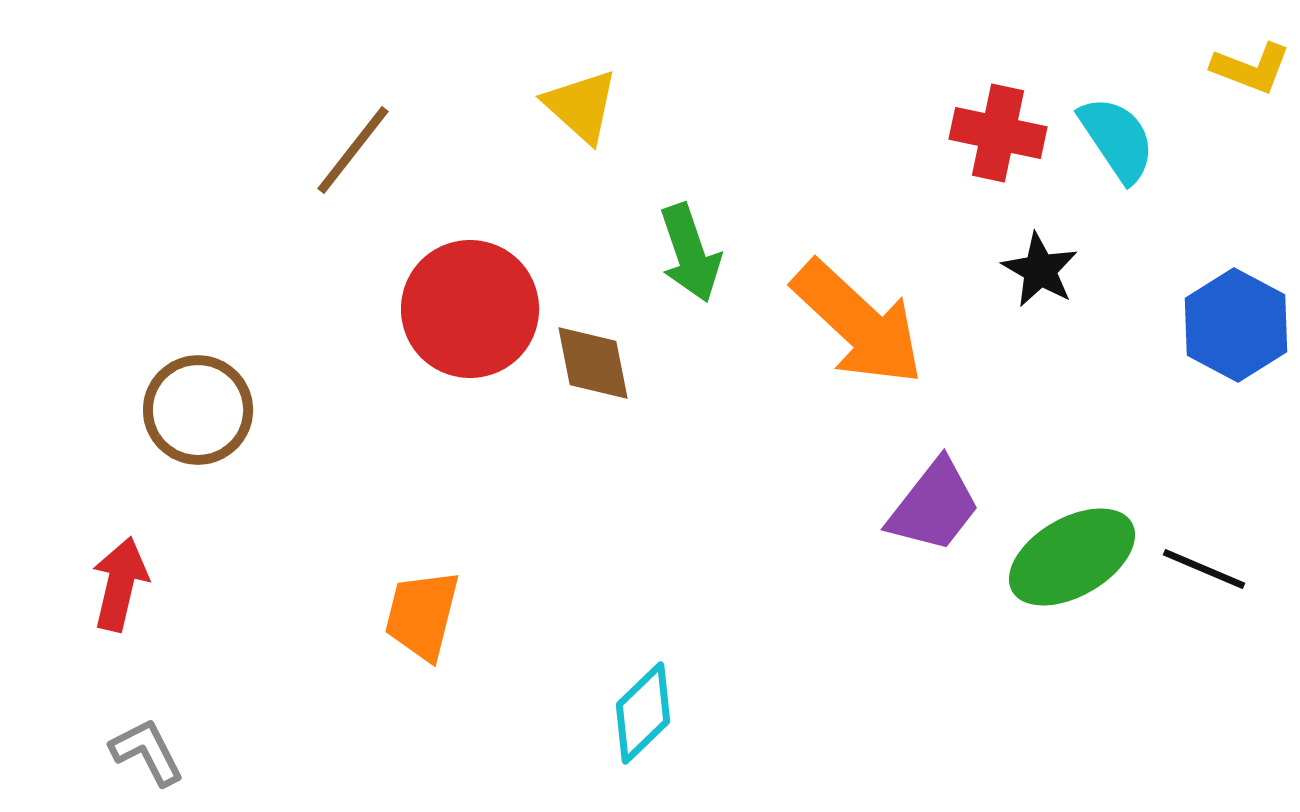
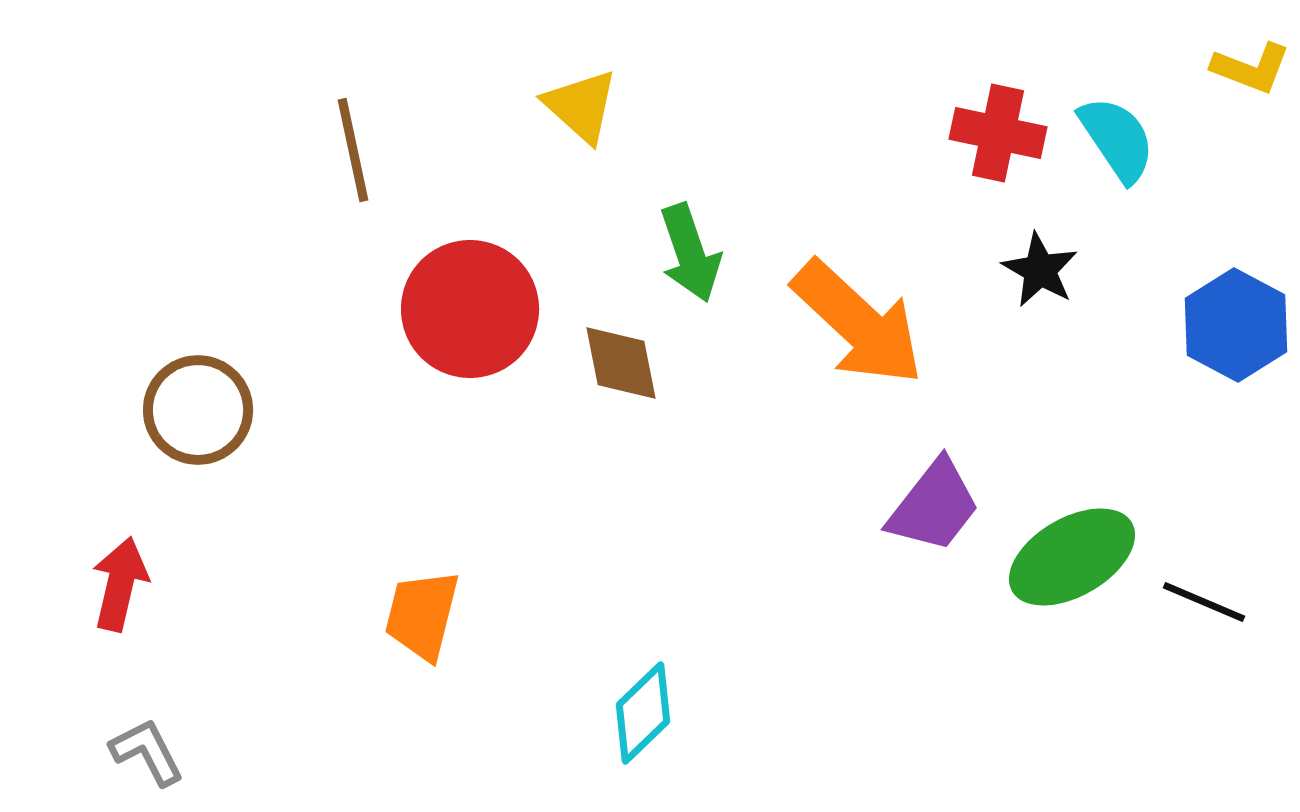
brown line: rotated 50 degrees counterclockwise
brown diamond: moved 28 px right
black line: moved 33 px down
